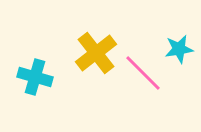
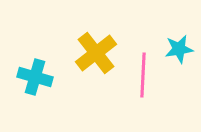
pink line: moved 2 px down; rotated 48 degrees clockwise
